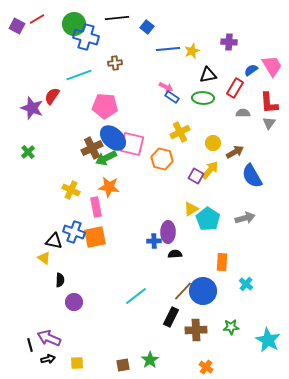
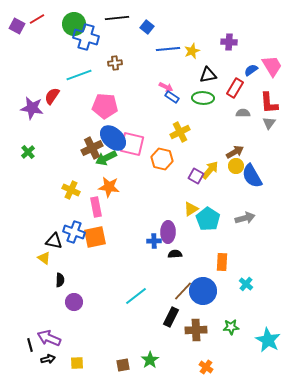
purple star at (32, 108): rotated 10 degrees counterclockwise
yellow circle at (213, 143): moved 23 px right, 23 px down
